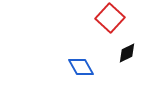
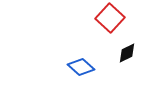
blue diamond: rotated 20 degrees counterclockwise
